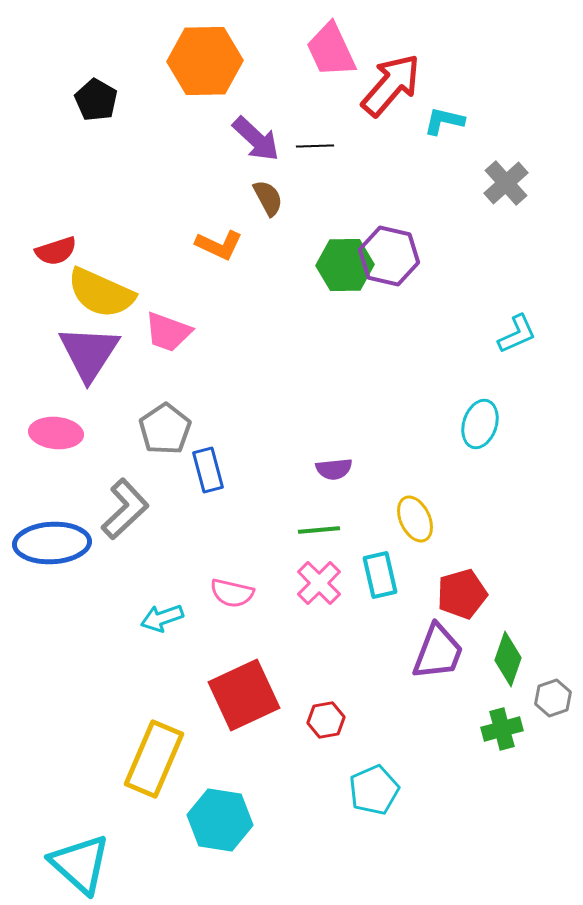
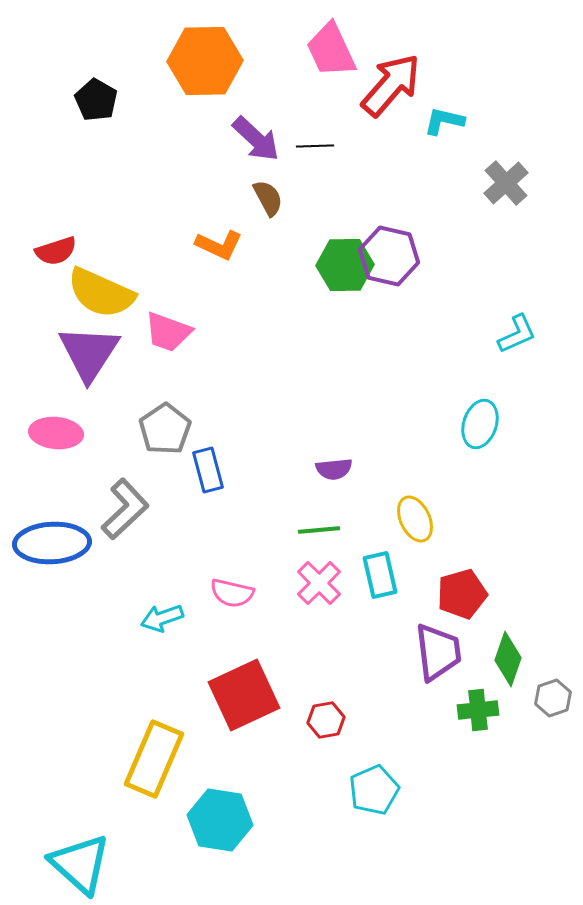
purple trapezoid at (438, 652): rotated 28 degrees counterclockwise
green cross at (502, 729): moved 24 px left, 19 px up; rotated 9 degrees clockwise
